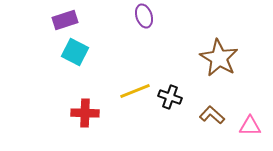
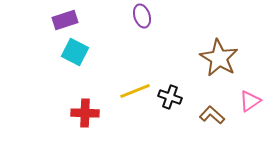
purple ellipse: moved 2 px left
pink triangle: moved 25 px up; rotated 35 degrees counterclockwise
